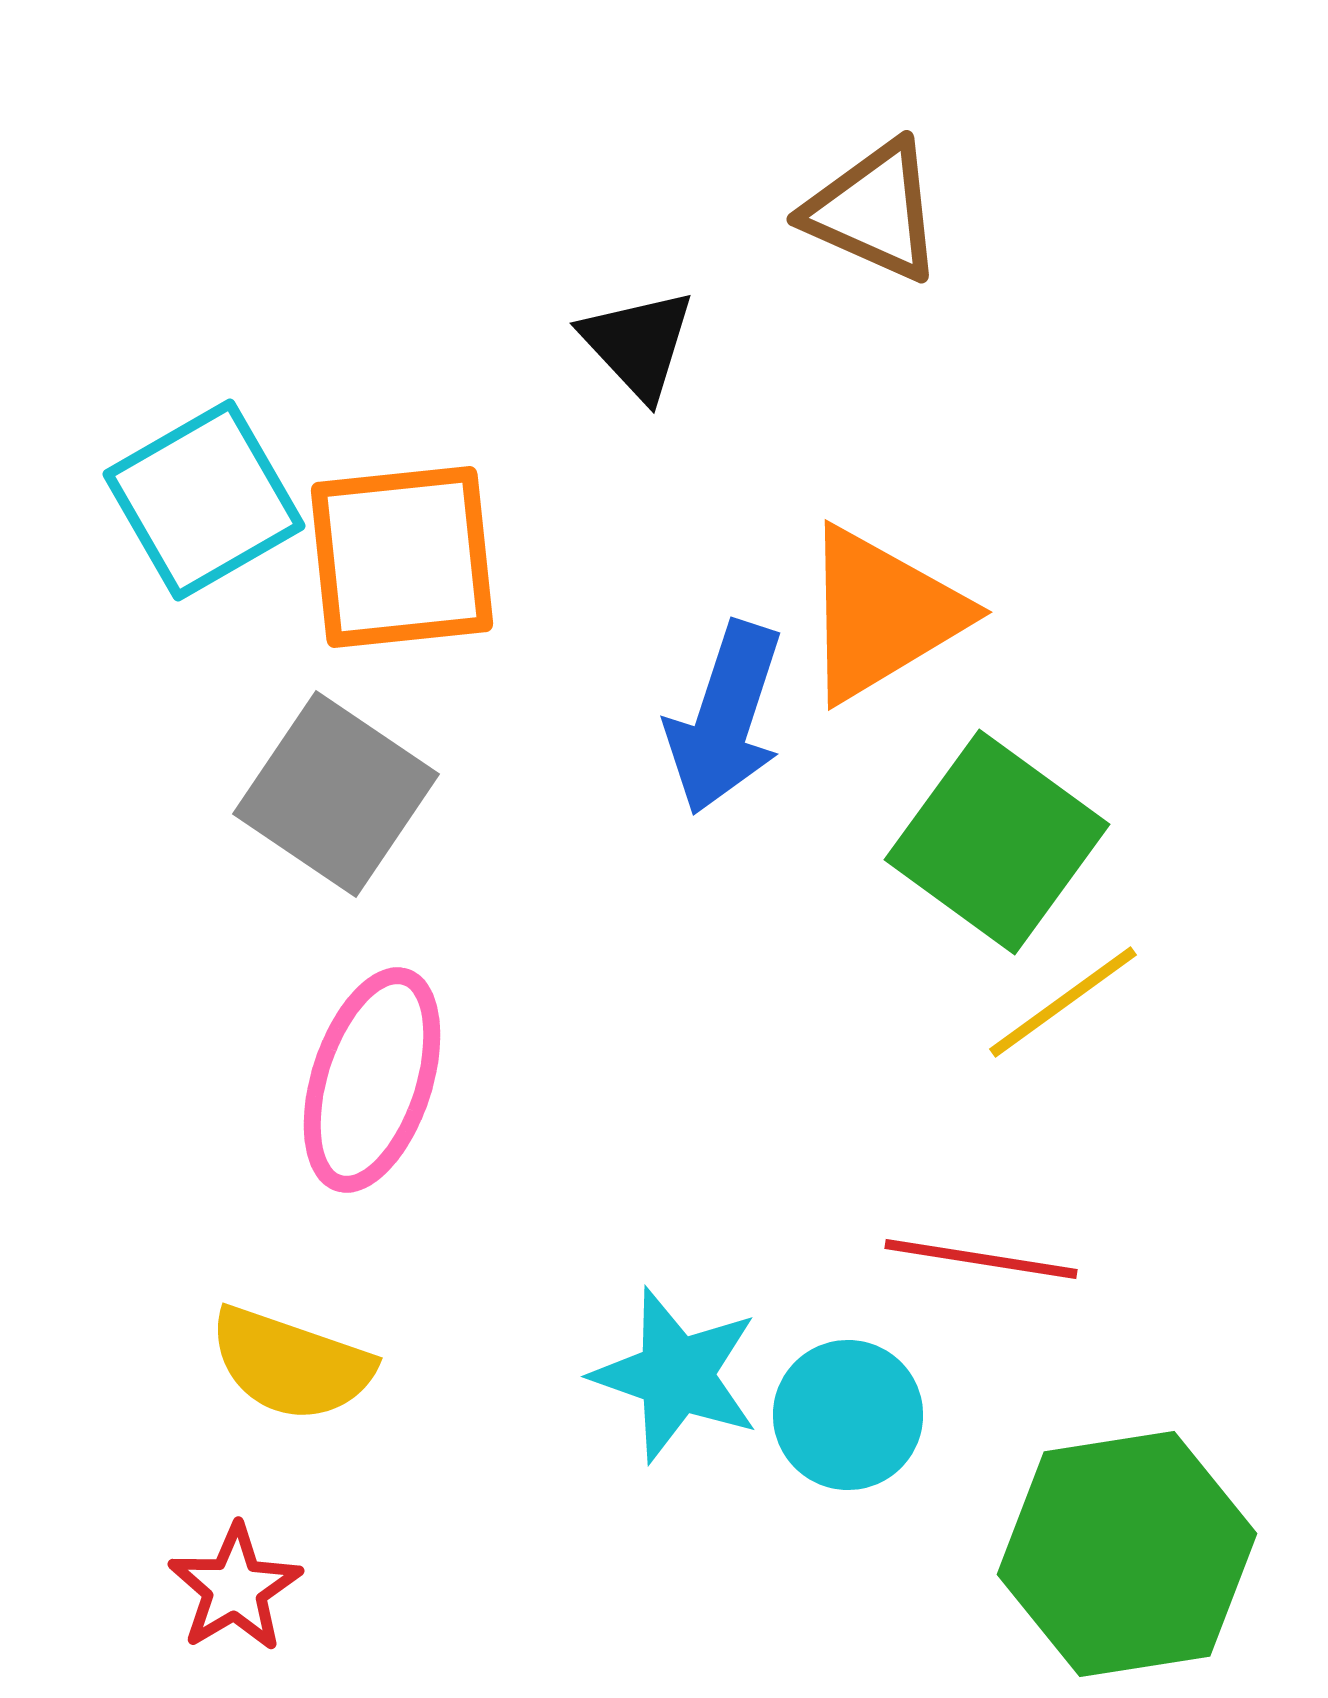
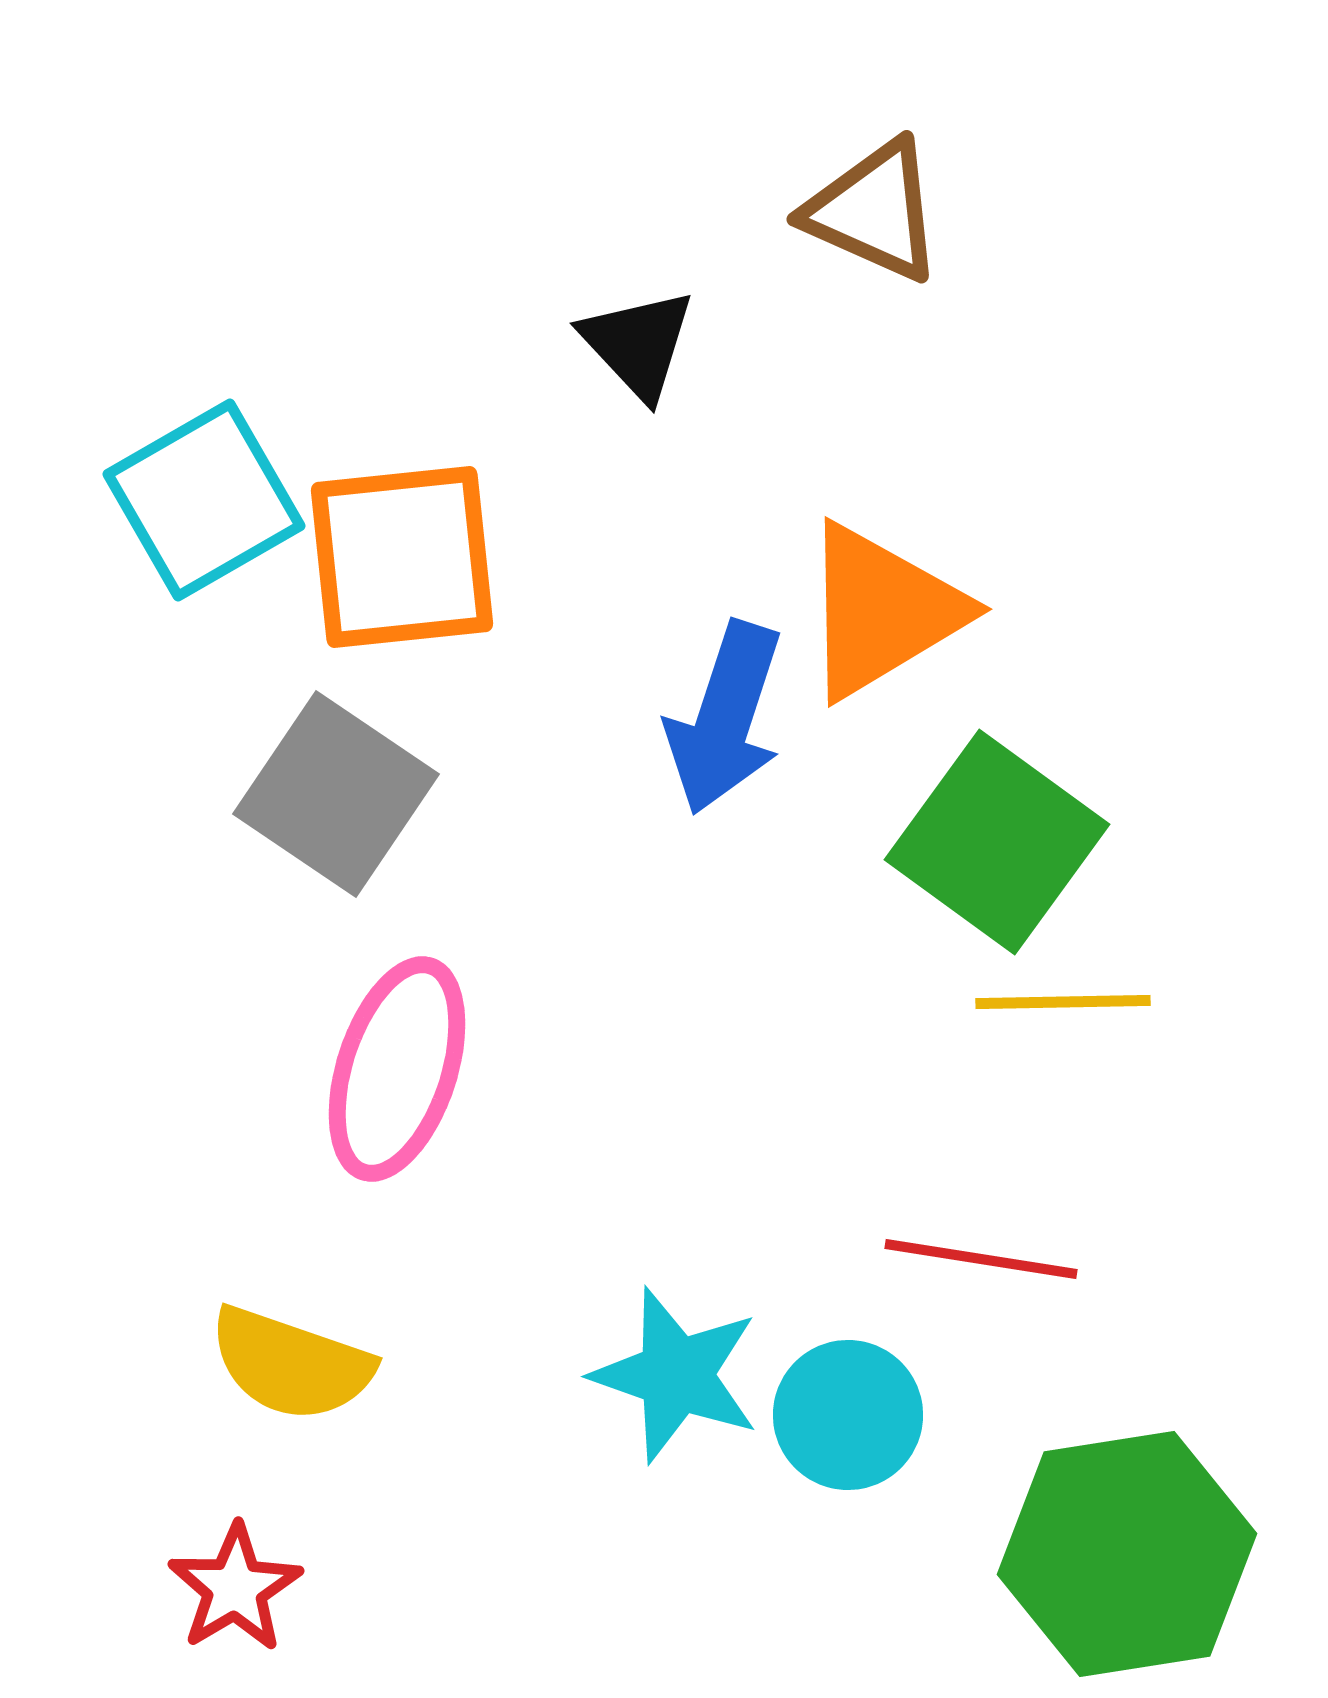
orange triangle: moved 3 px up
yellow line: rotated 35 degrees clockwise
pink ellipse: moved 25 px right, 11 px up
